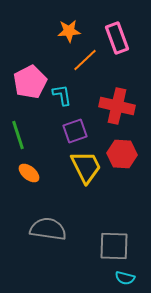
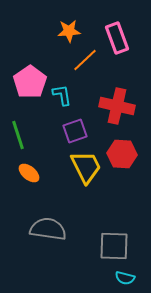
pink pentagon: rotated 8 degrees counterclockwise
